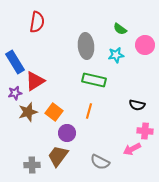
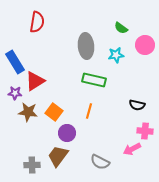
green semicircle: moved 1 px right, 1 px up
purple star: rotated 16 degrees clockwise
brown star: rotated 24 degrees clockwise
